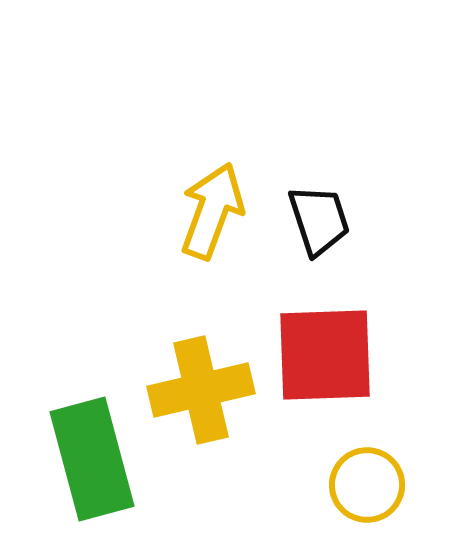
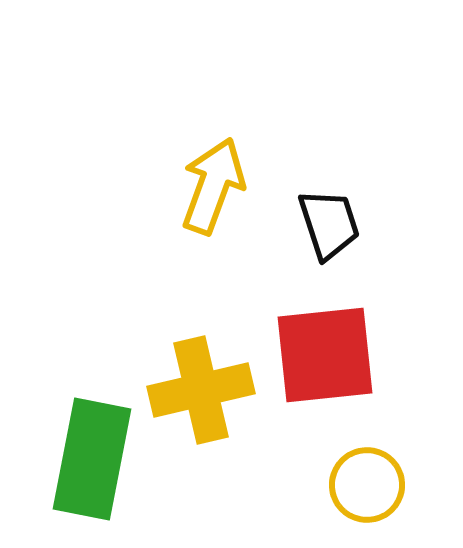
yellow arrow: moved 1 px right, 25 px up
black trapezoid: moved 10 px right, 4 px down
red square: rotated 4 degrees counterclockwise
green rectangle: rotated 26 degrees clockwise
